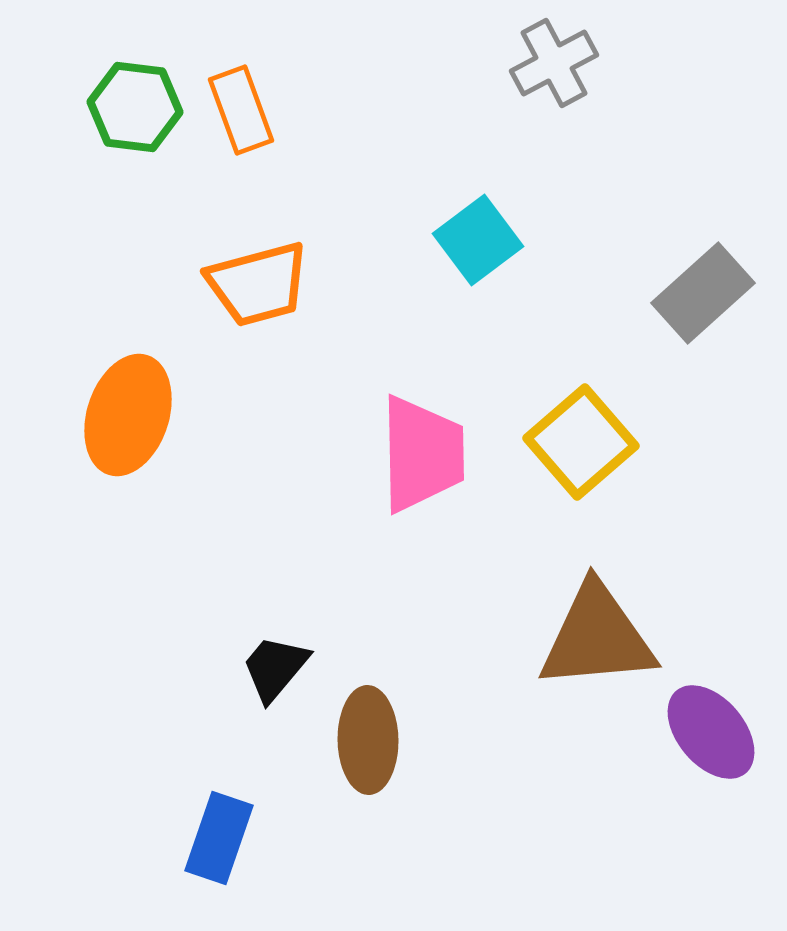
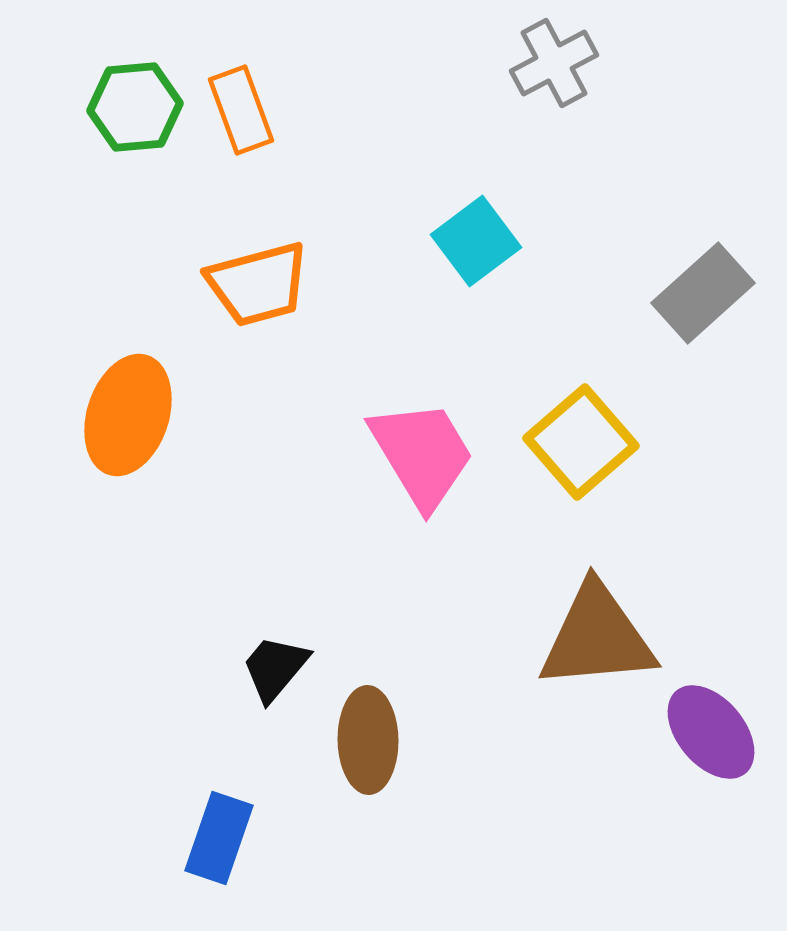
green hexagon: rotated 12 degrees counterclockwise
cyan square: moved 2 px left, 1 px down
pink trapezoid: rotated 30 degrees counterclockwise
